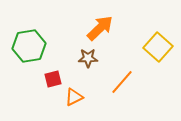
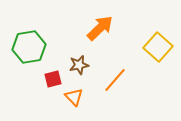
green hexagon: moved 1 px down
brown star: moved 9 px left, 7 px down; rotated 12 degrees counterclockwise
orange line: moved 7 px left, 2 px up
orange triangle: rotated 48 degrees counterclockwise
